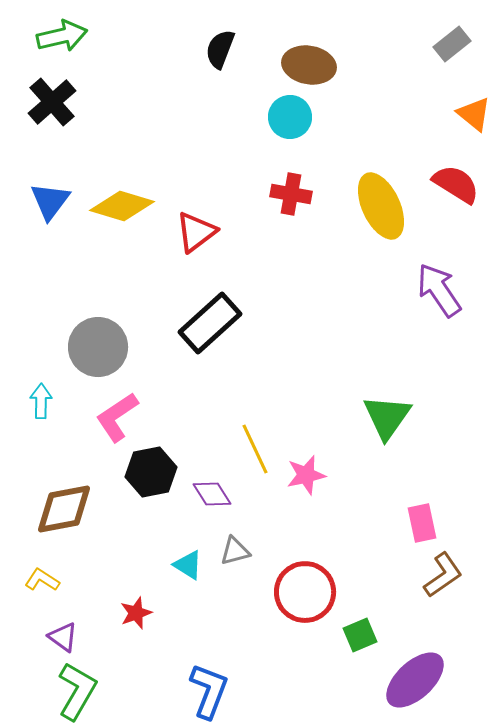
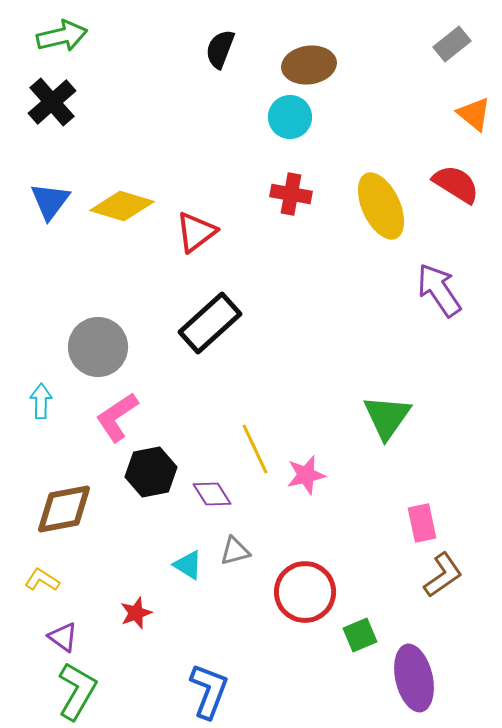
brown ellipse: rotated 18 degrees counterclockwise
purple ellipse: moved 1 px left, 2 px up; rotated 60 degrees counterclockwise
